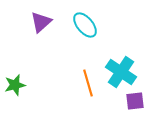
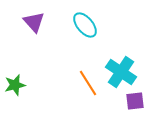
purple triangle: moved 7 px left; rotated 30 degrees counterclockwise
orange line: rotated 16 degrees counterclockwise
